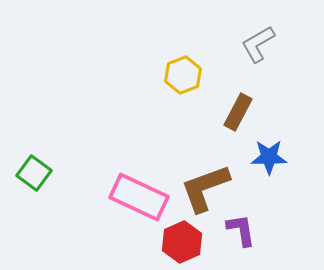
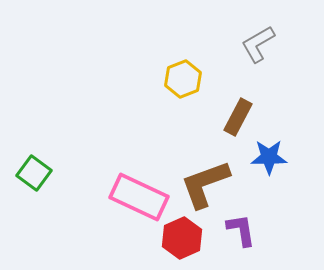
yellow hexagon: moved 4 px down
brown rectangle: moved 5 px down
brown L-shape: moved 4 px up
red hexagon: moved 4 px up
